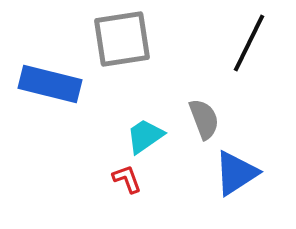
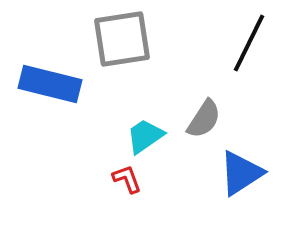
gray semicircle: rotated 54 degrees clockwise
blue triangle: moved 5 px right
